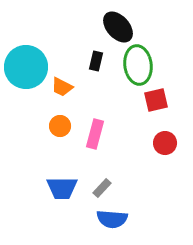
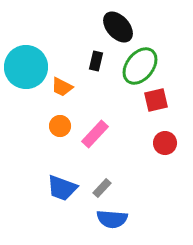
green ellipse: moved 2 px right, 1 px down; rotated 45 degrees clockwise
pink rectangle: rotated 28 degrees clockwise
blue trapezoid: rotated 20 degrees clockwise
